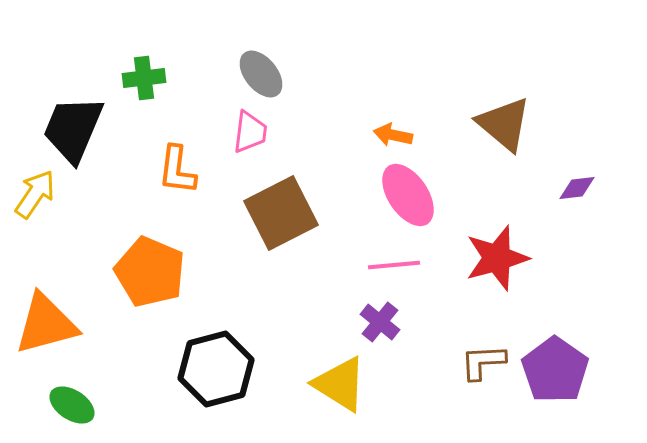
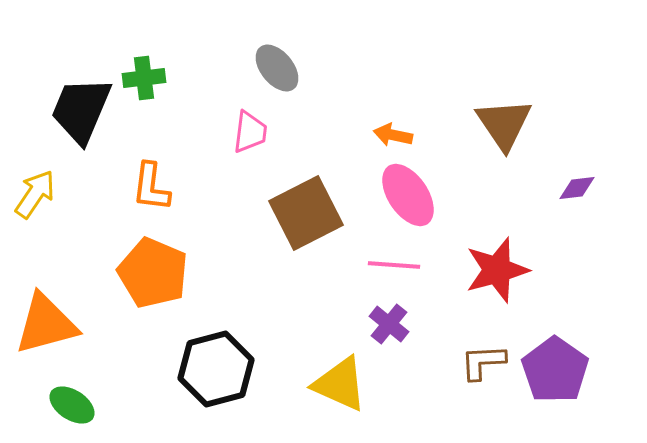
gray ellipse: moved 16 px right, 6 px up
brown triangle: rotated 16 degrees clockwise
black trapezoid: moved 8 px right, 19 px up
orange L-shape: moved 26 px left, 17 px down
brown square: moved 25 px right
red star: moved 12 px down
pink line: rotated 9 degrees clockwise
orange pentagon: moved 3 px right, 1 px down
purple cross: moved 9 px right, 2 px down
yellow triangle: rotated 8 degrees counterclockwise
